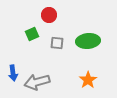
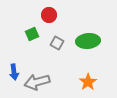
gray square: rotated 24 degrees clockwise
blue arrow: moved 1 px right, 1 px up
orange star: moved 2 px down
